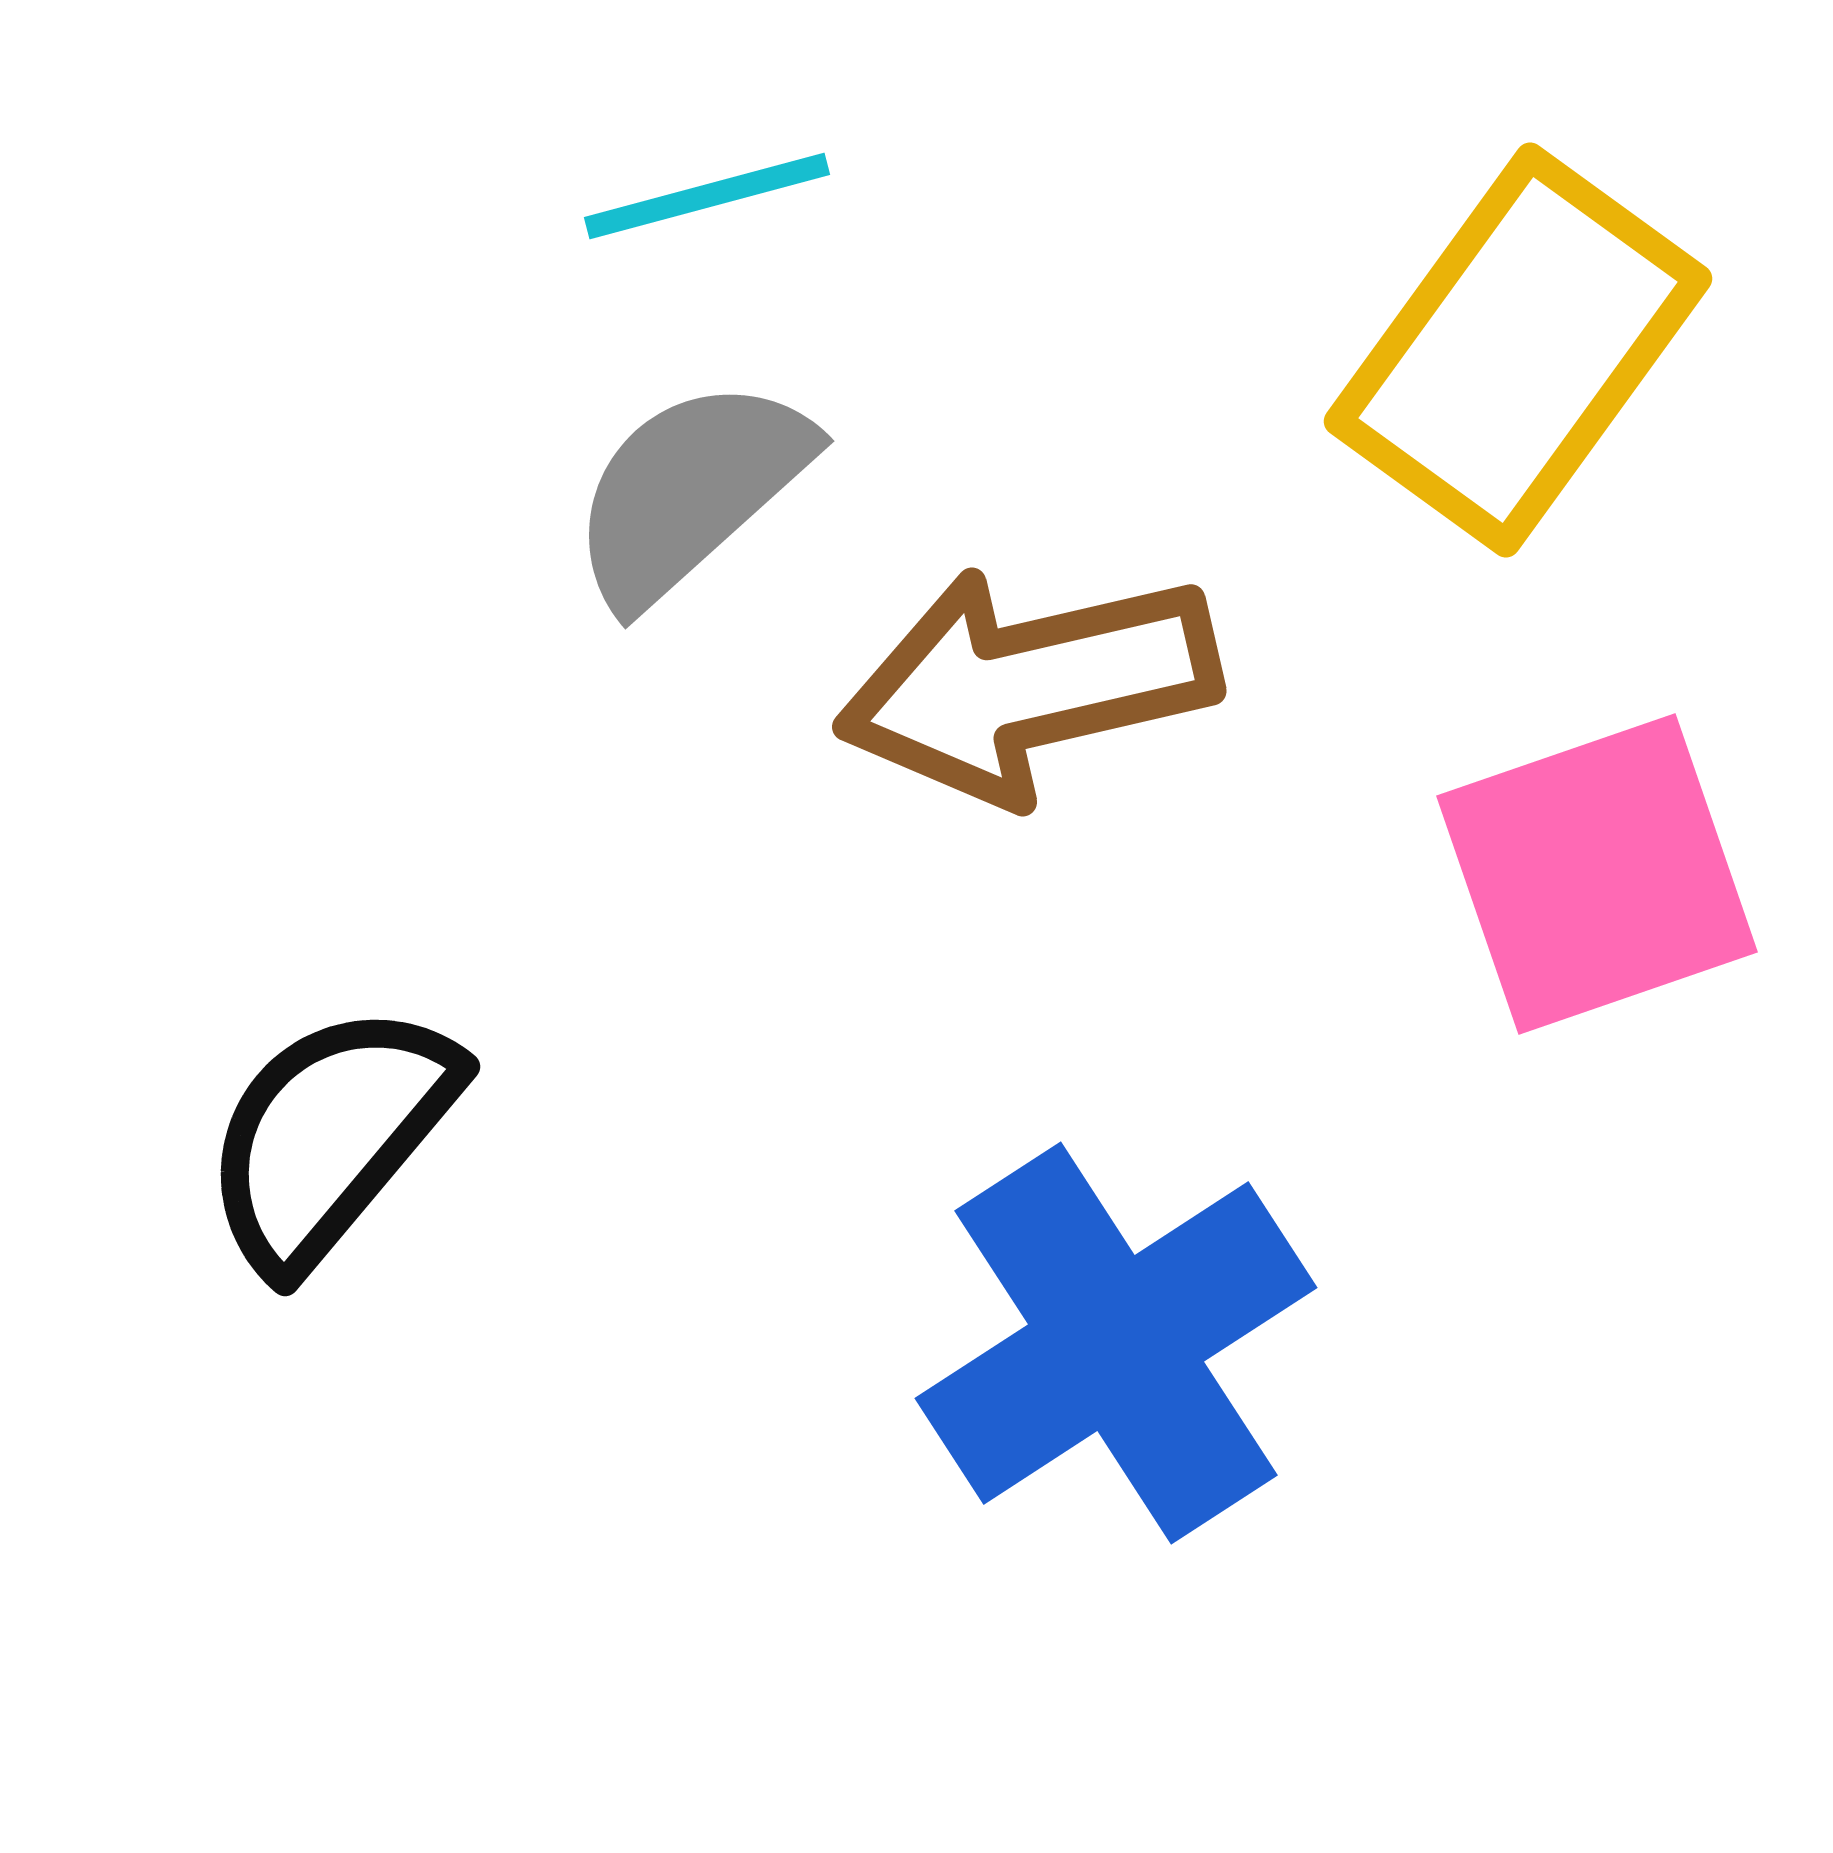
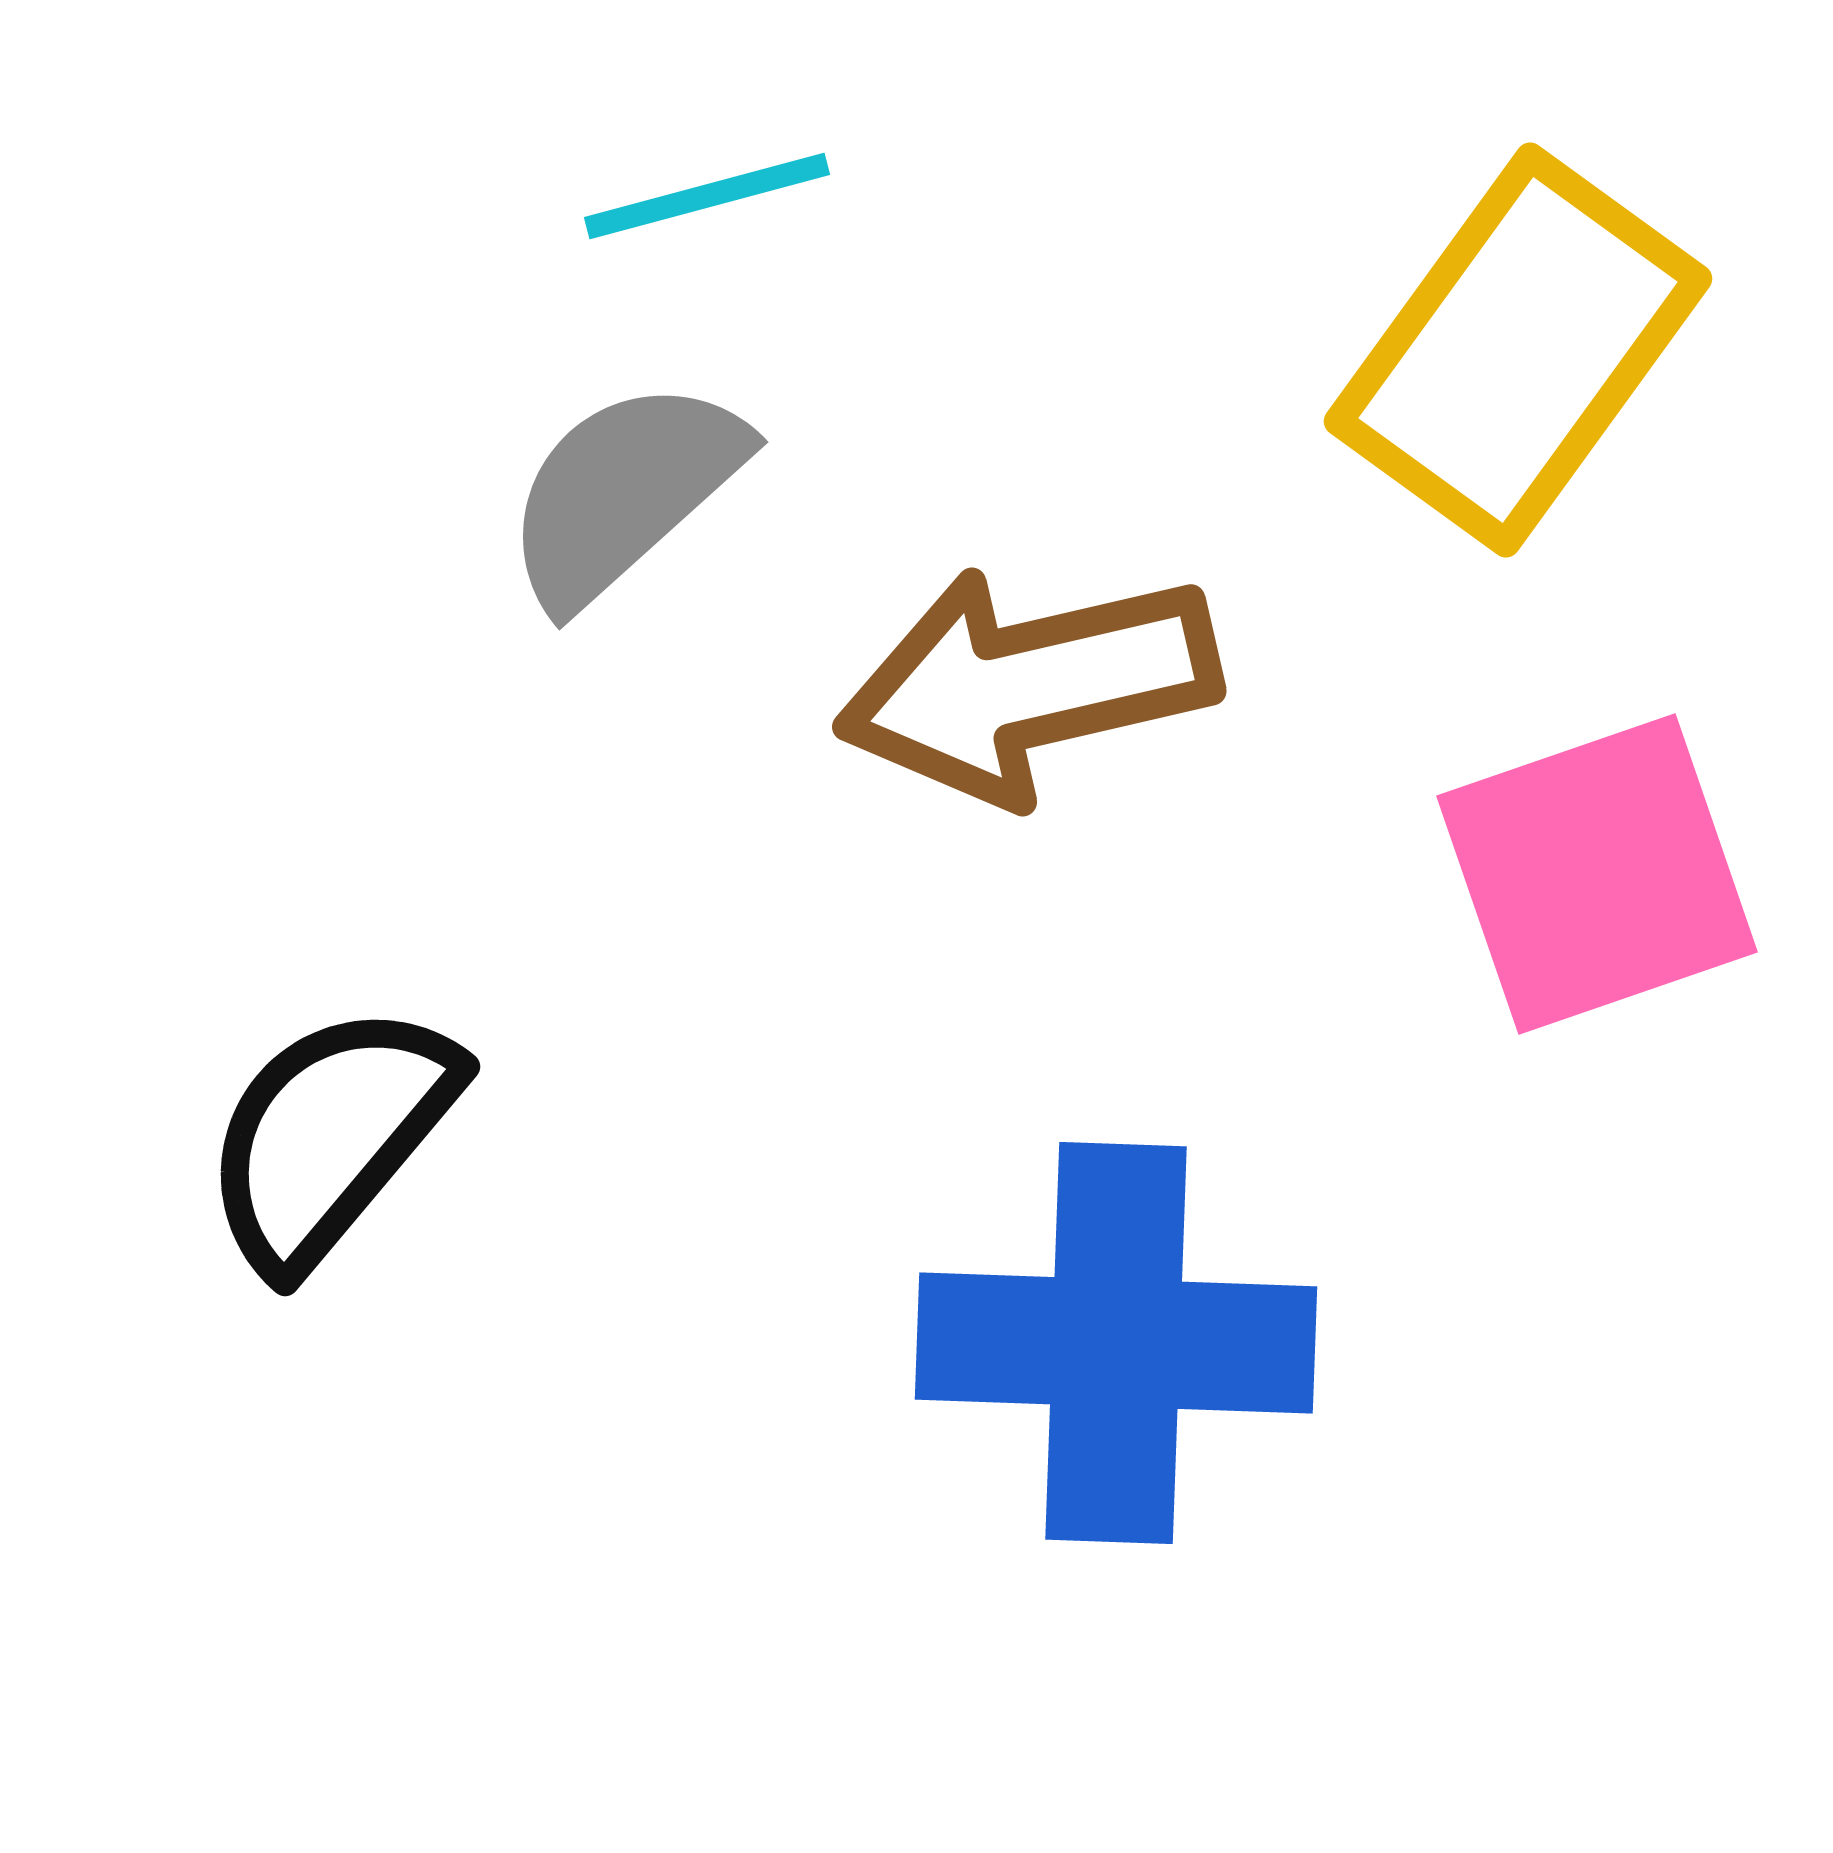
gray semicircle: moved 66 px left, 1 px down
blue cross: rotated 35 degrees clockwise
